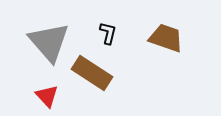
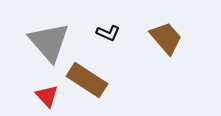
black L-shape: rotated 100 degrees clockwise
brown trapezoid: rotated 30 degrees clockwise
brown rectangle: moved 5 px left, 7 px down
